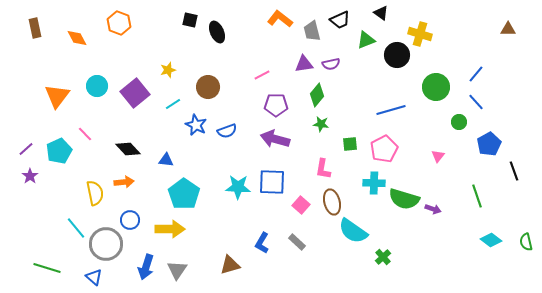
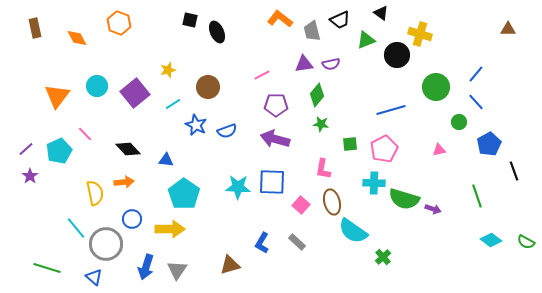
pink triangle at (438, 156): moved 1 px right, 6 px up; rotated 40 degrees clockwise
blue circle at (130, 220): moved 2 px right, 1 px up
green semicircle at (526, 242): rotated 48 degrees counterclockwise
